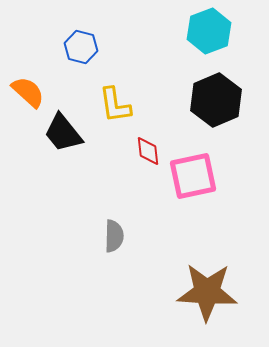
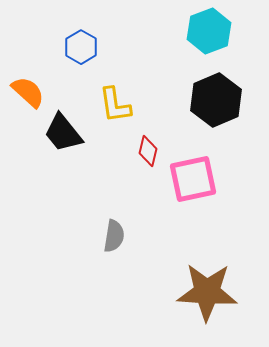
blue hexagon: rotated 16 degrees clockwise
red diamond: rotated 20 degrees clockwise
pink square: moved 3 px down
gray semicircle: rotated 8 degrees clockwise
